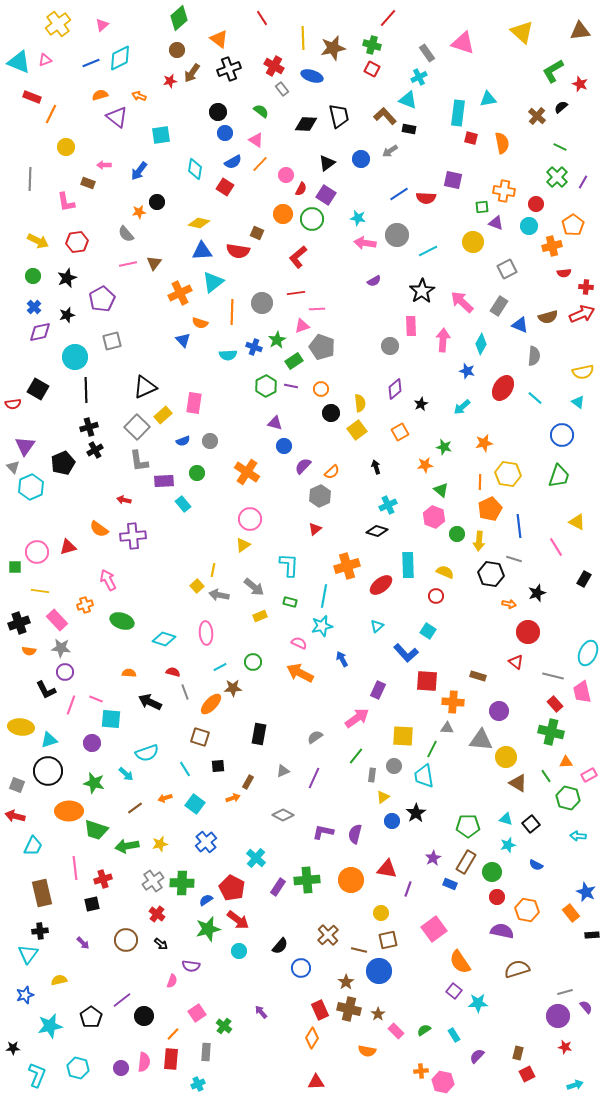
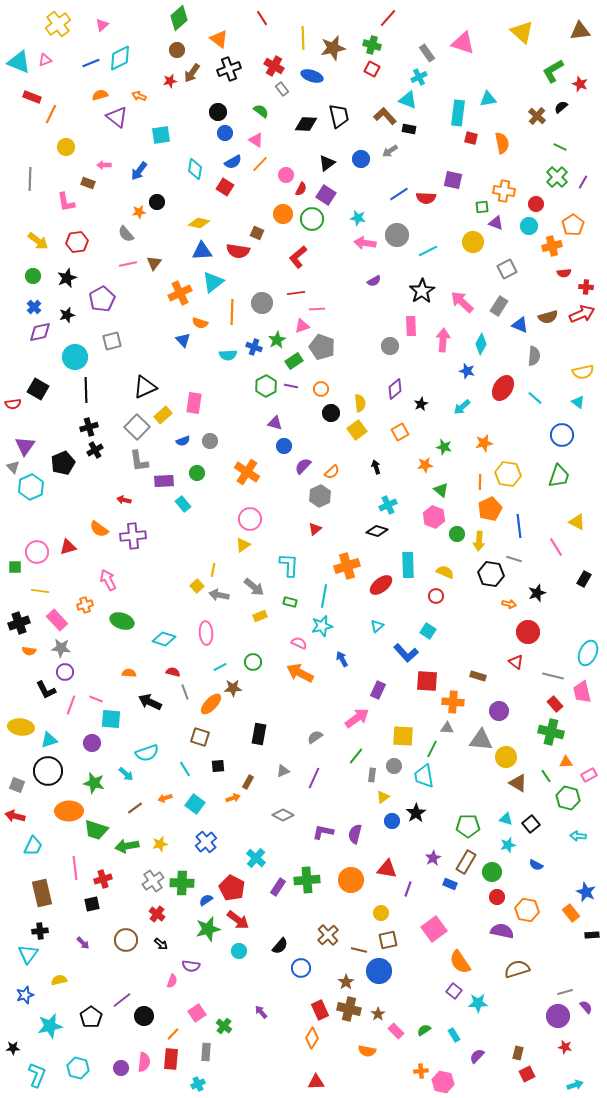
yellow arrow at (38, 241): rotated 10 degrees clockwise
